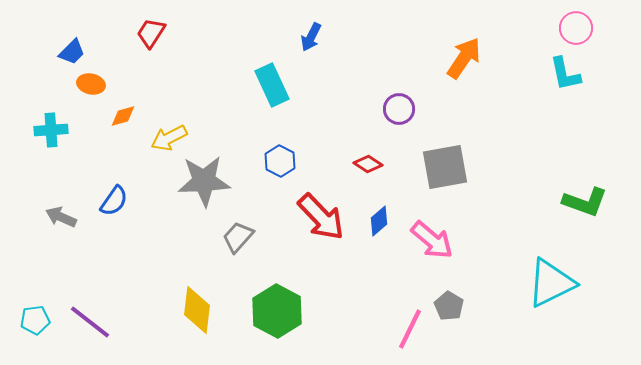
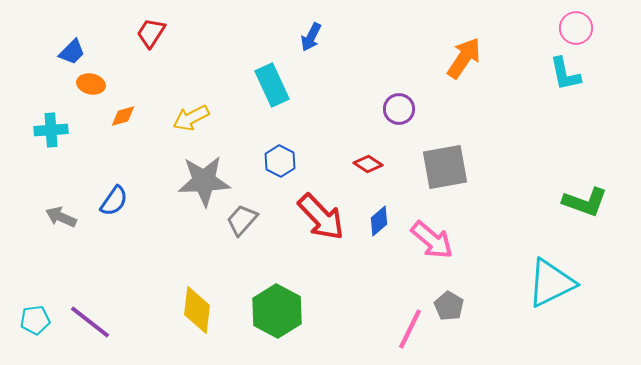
yellow arrow: moved 22 px right, 20 px up
gray trapezoid: moved 4 px right, 17 px up
